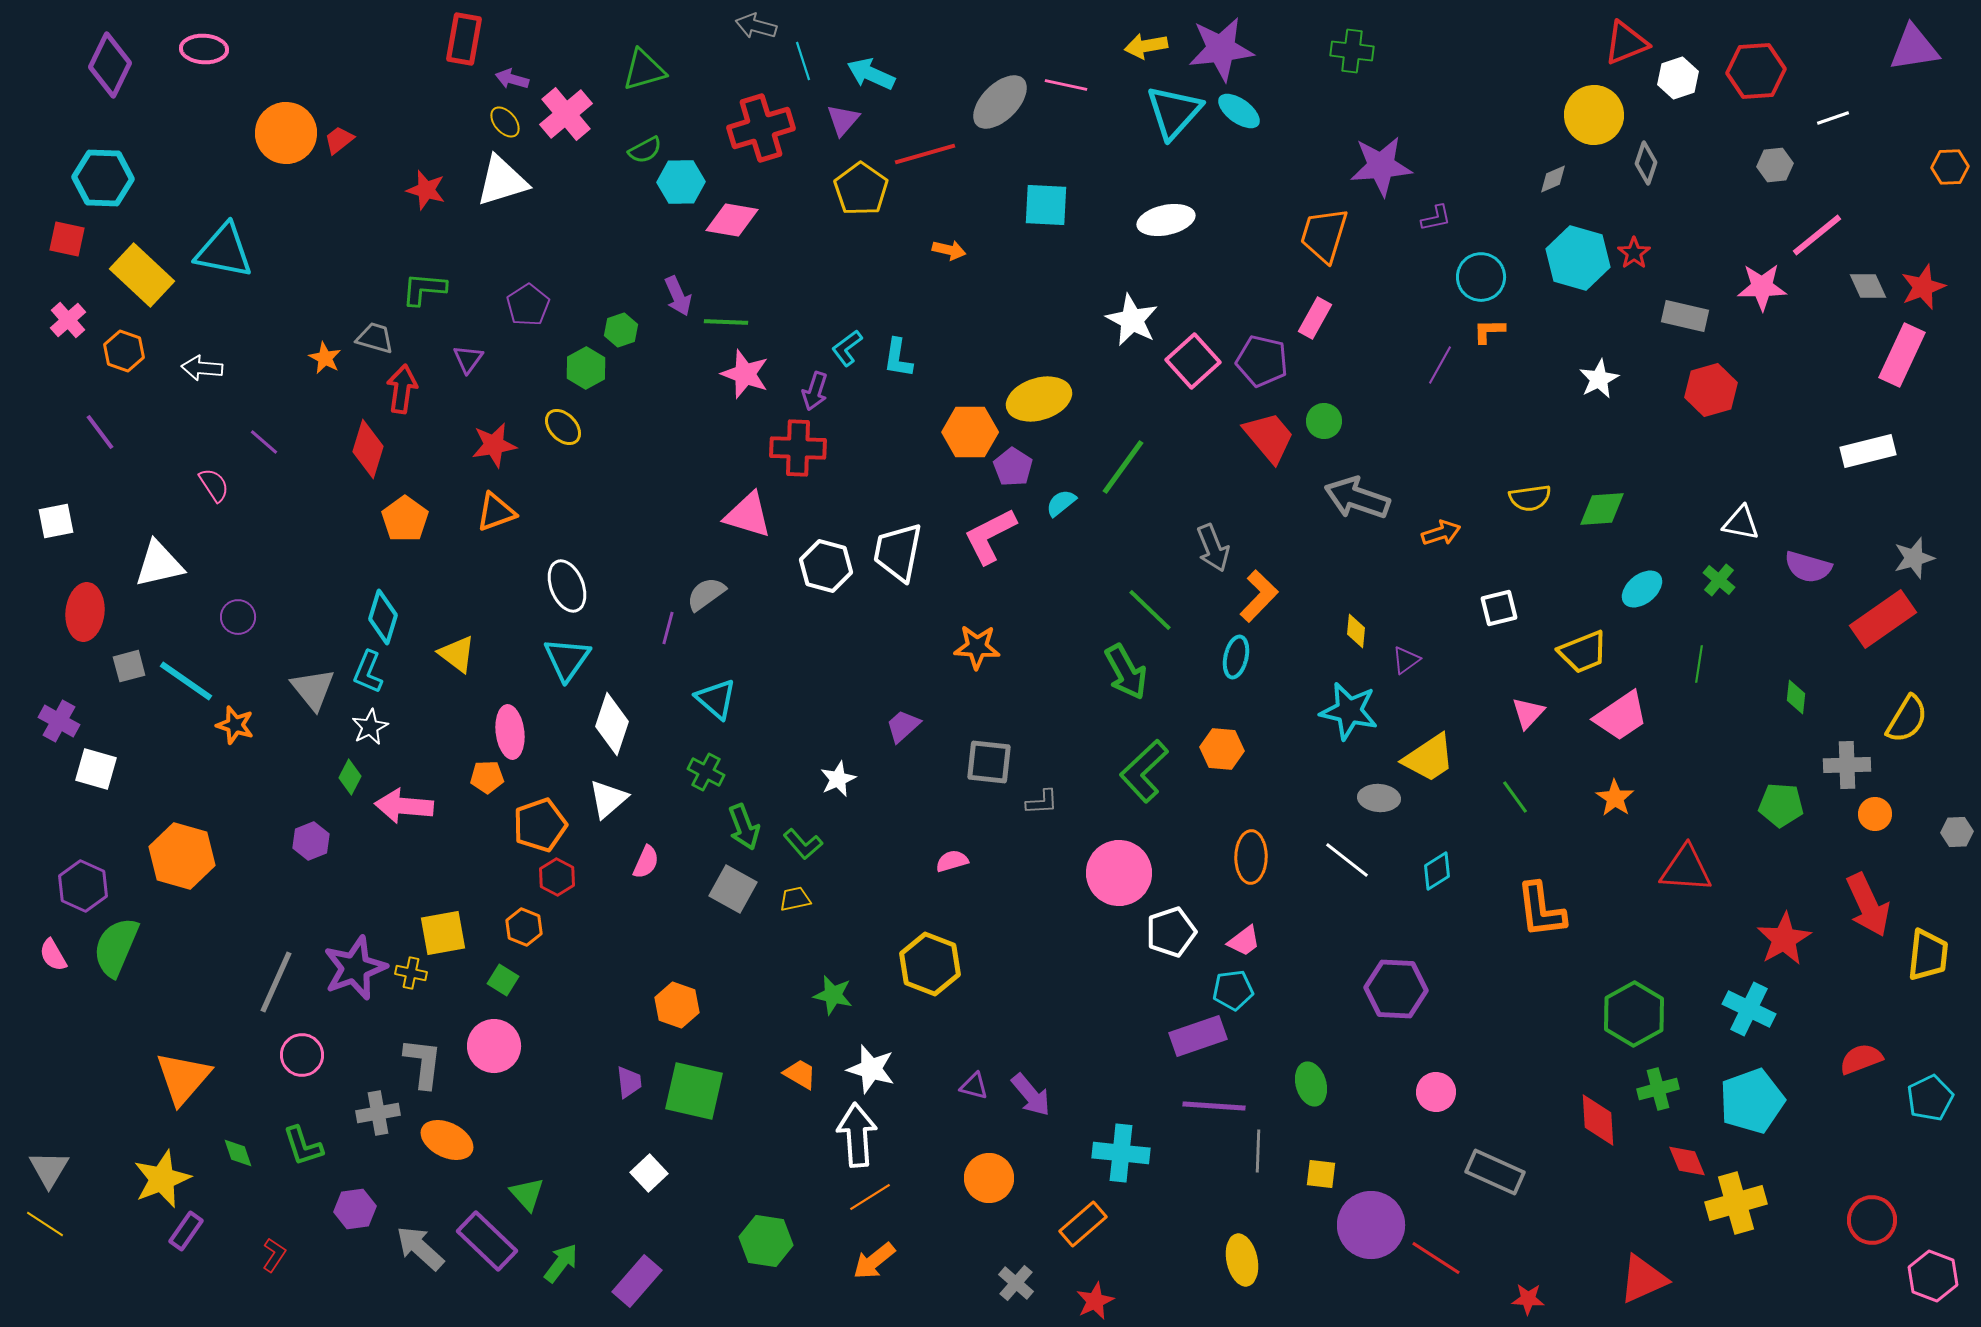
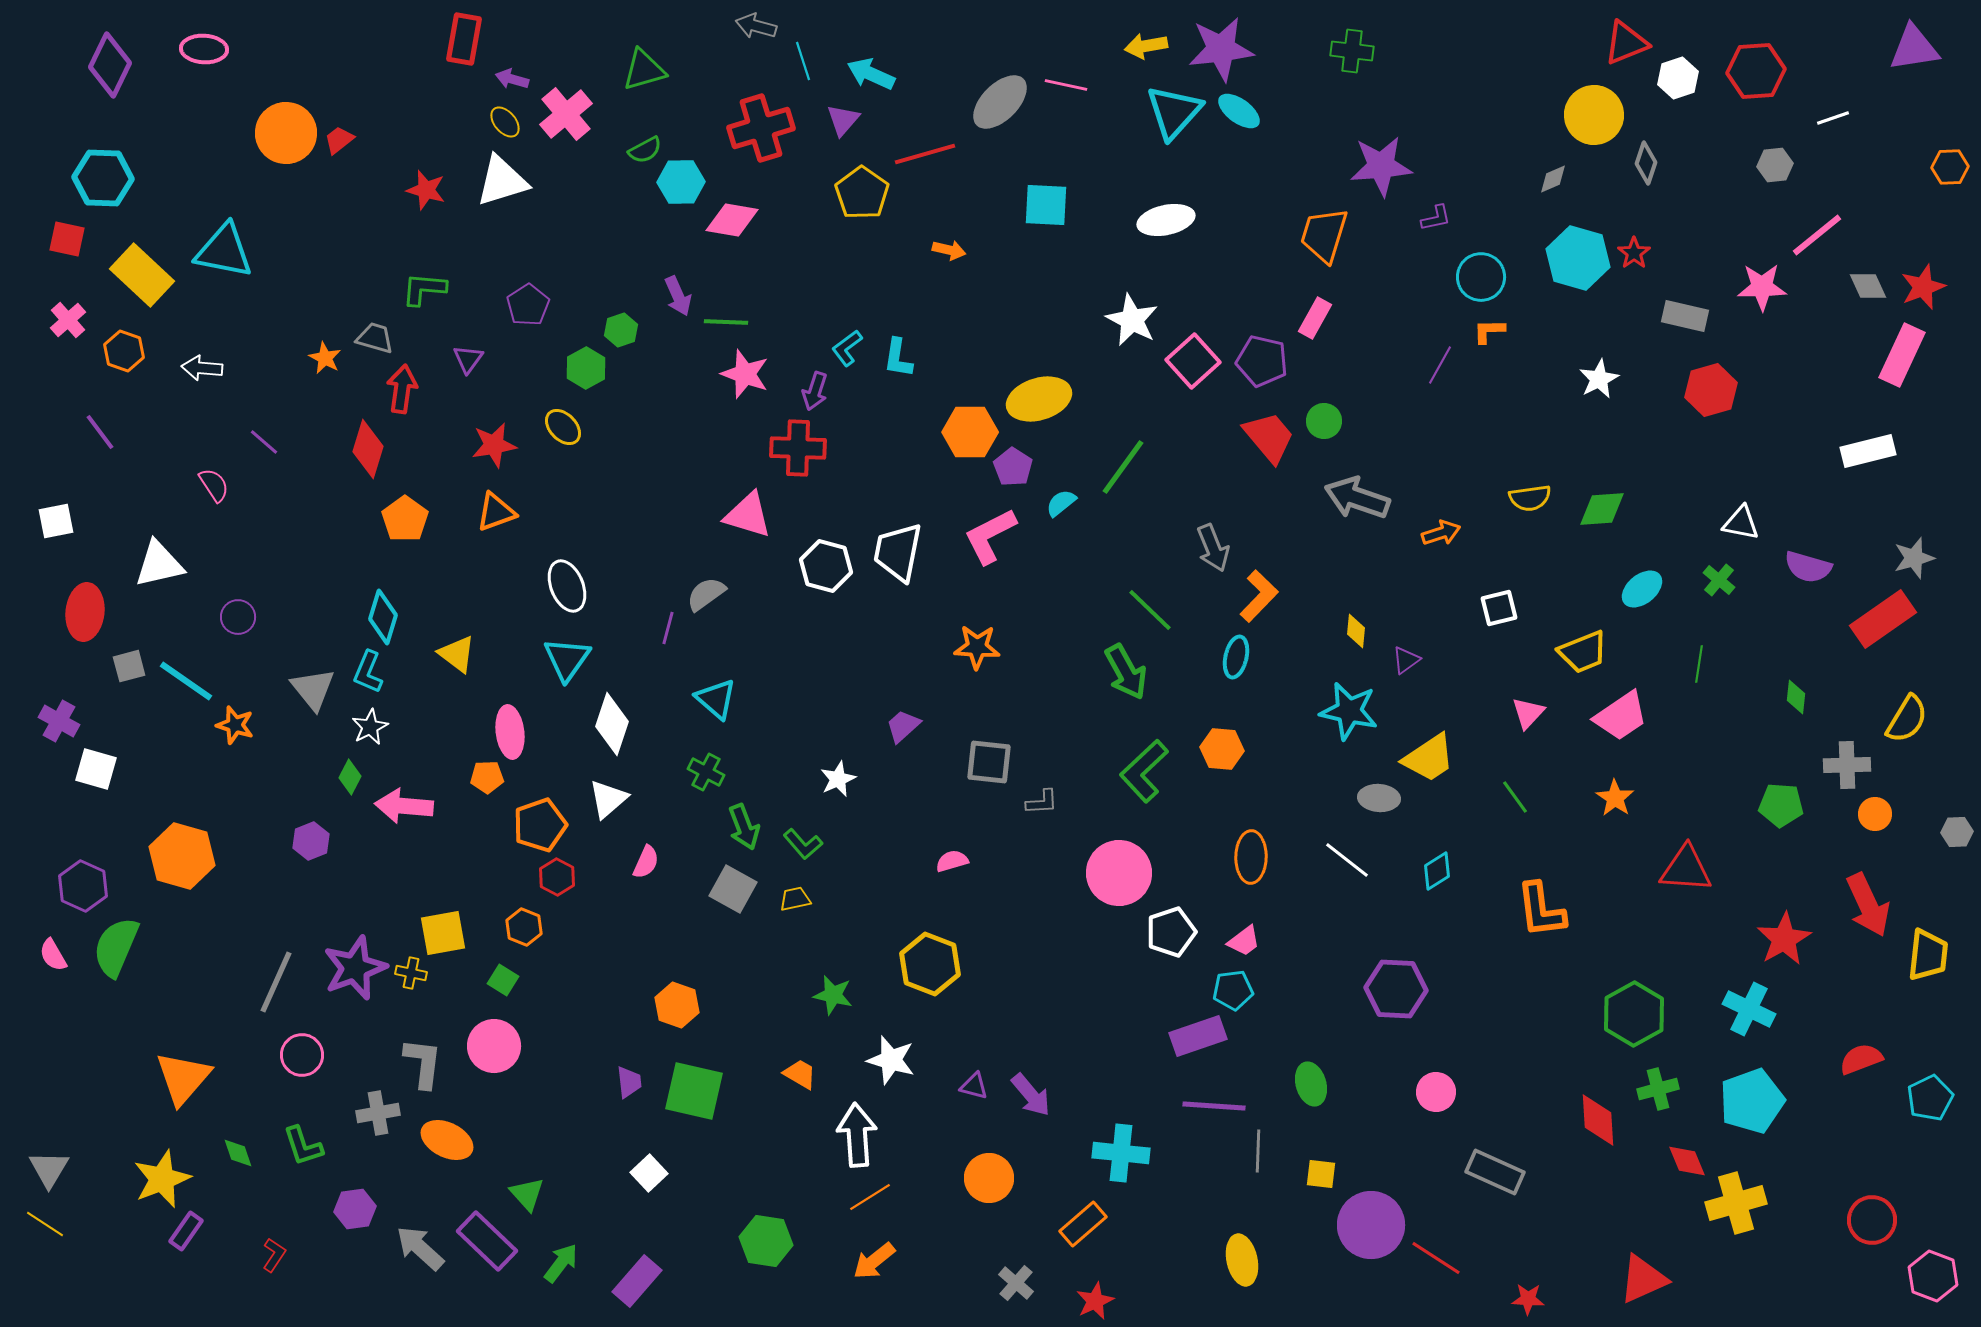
yellow pentagon at (861, 189): moved 1 px right, 4 px down
white star at (871, 1069): moved 20 px right, 9 px up
